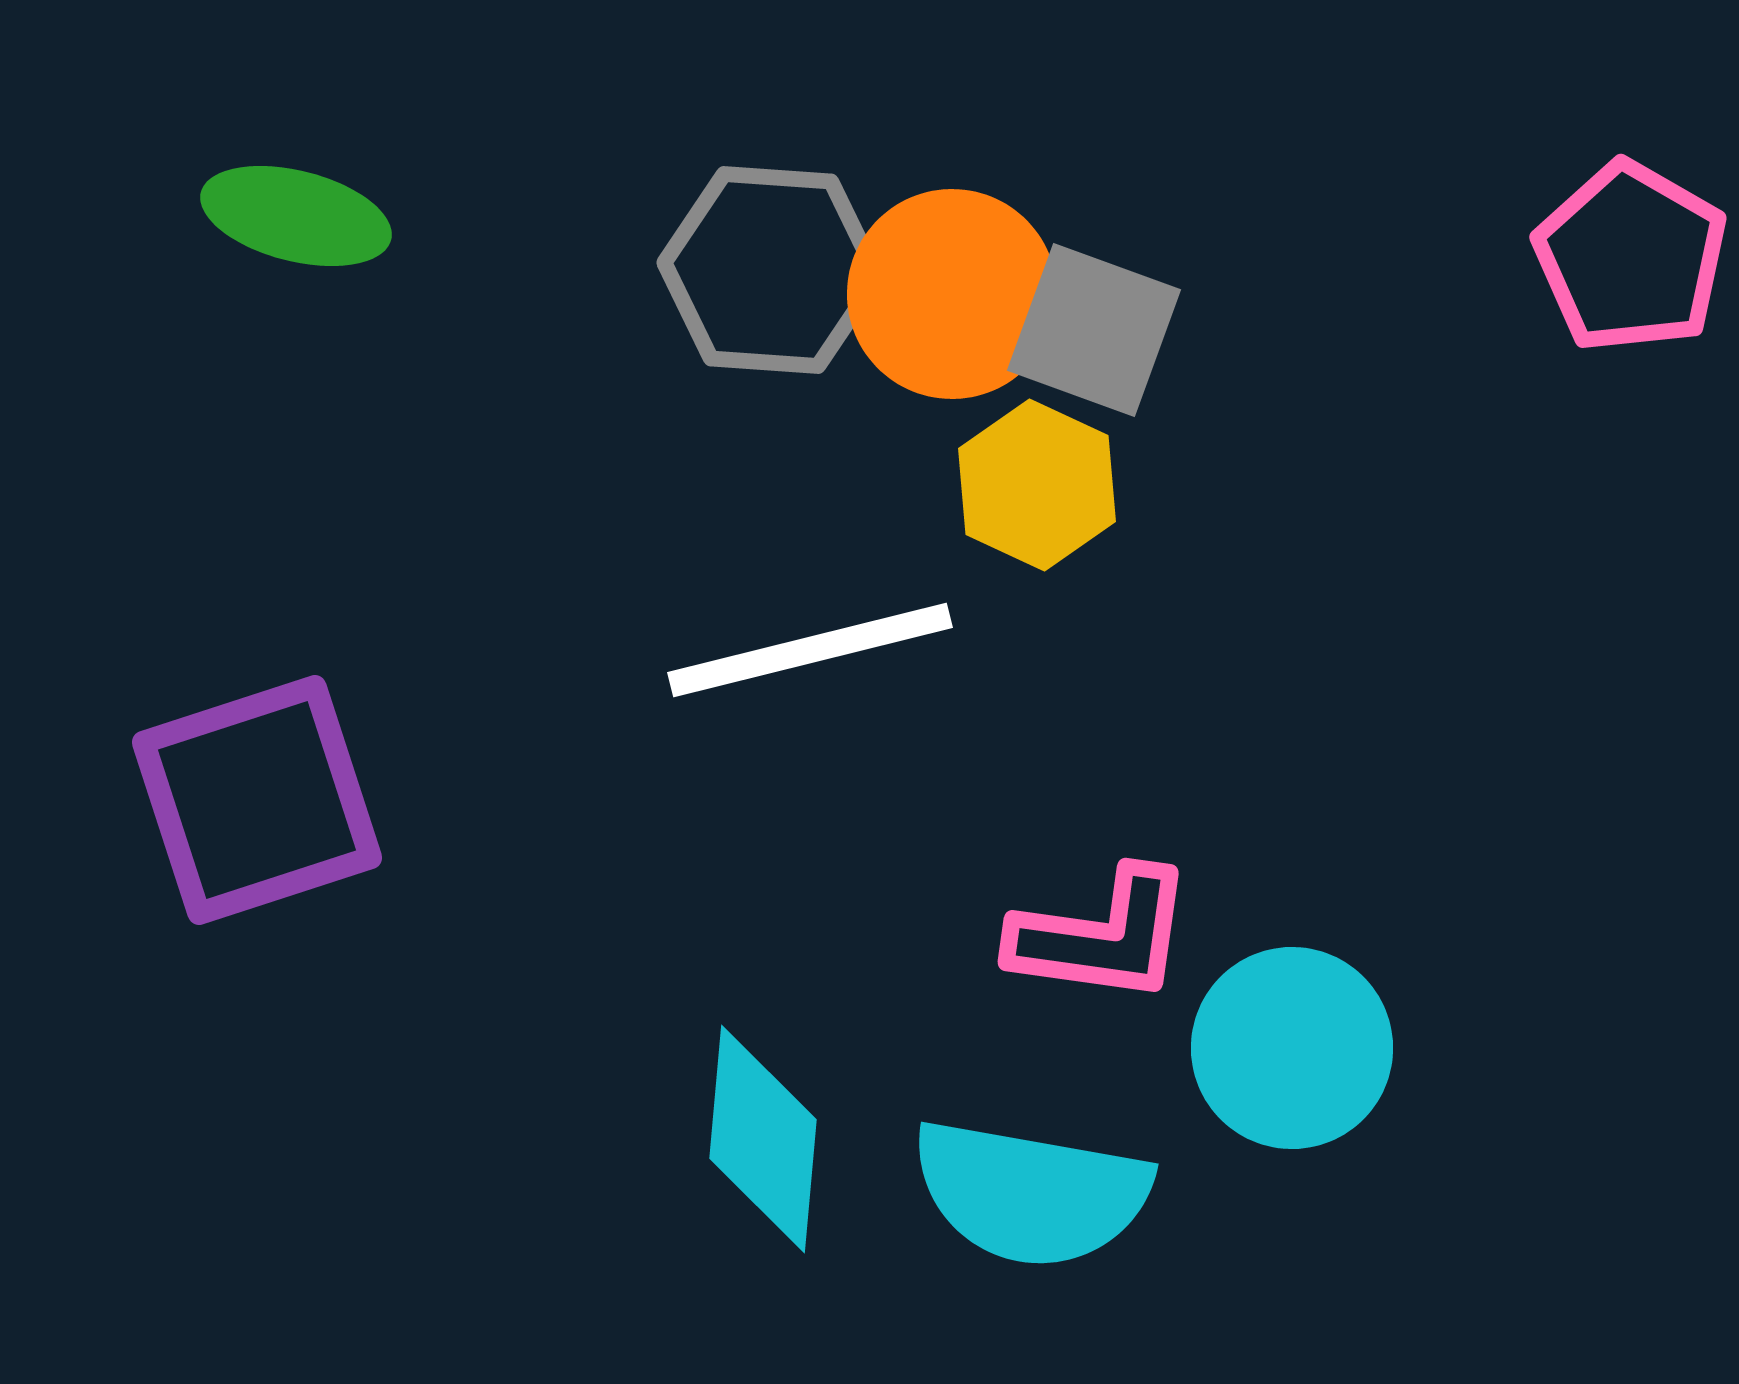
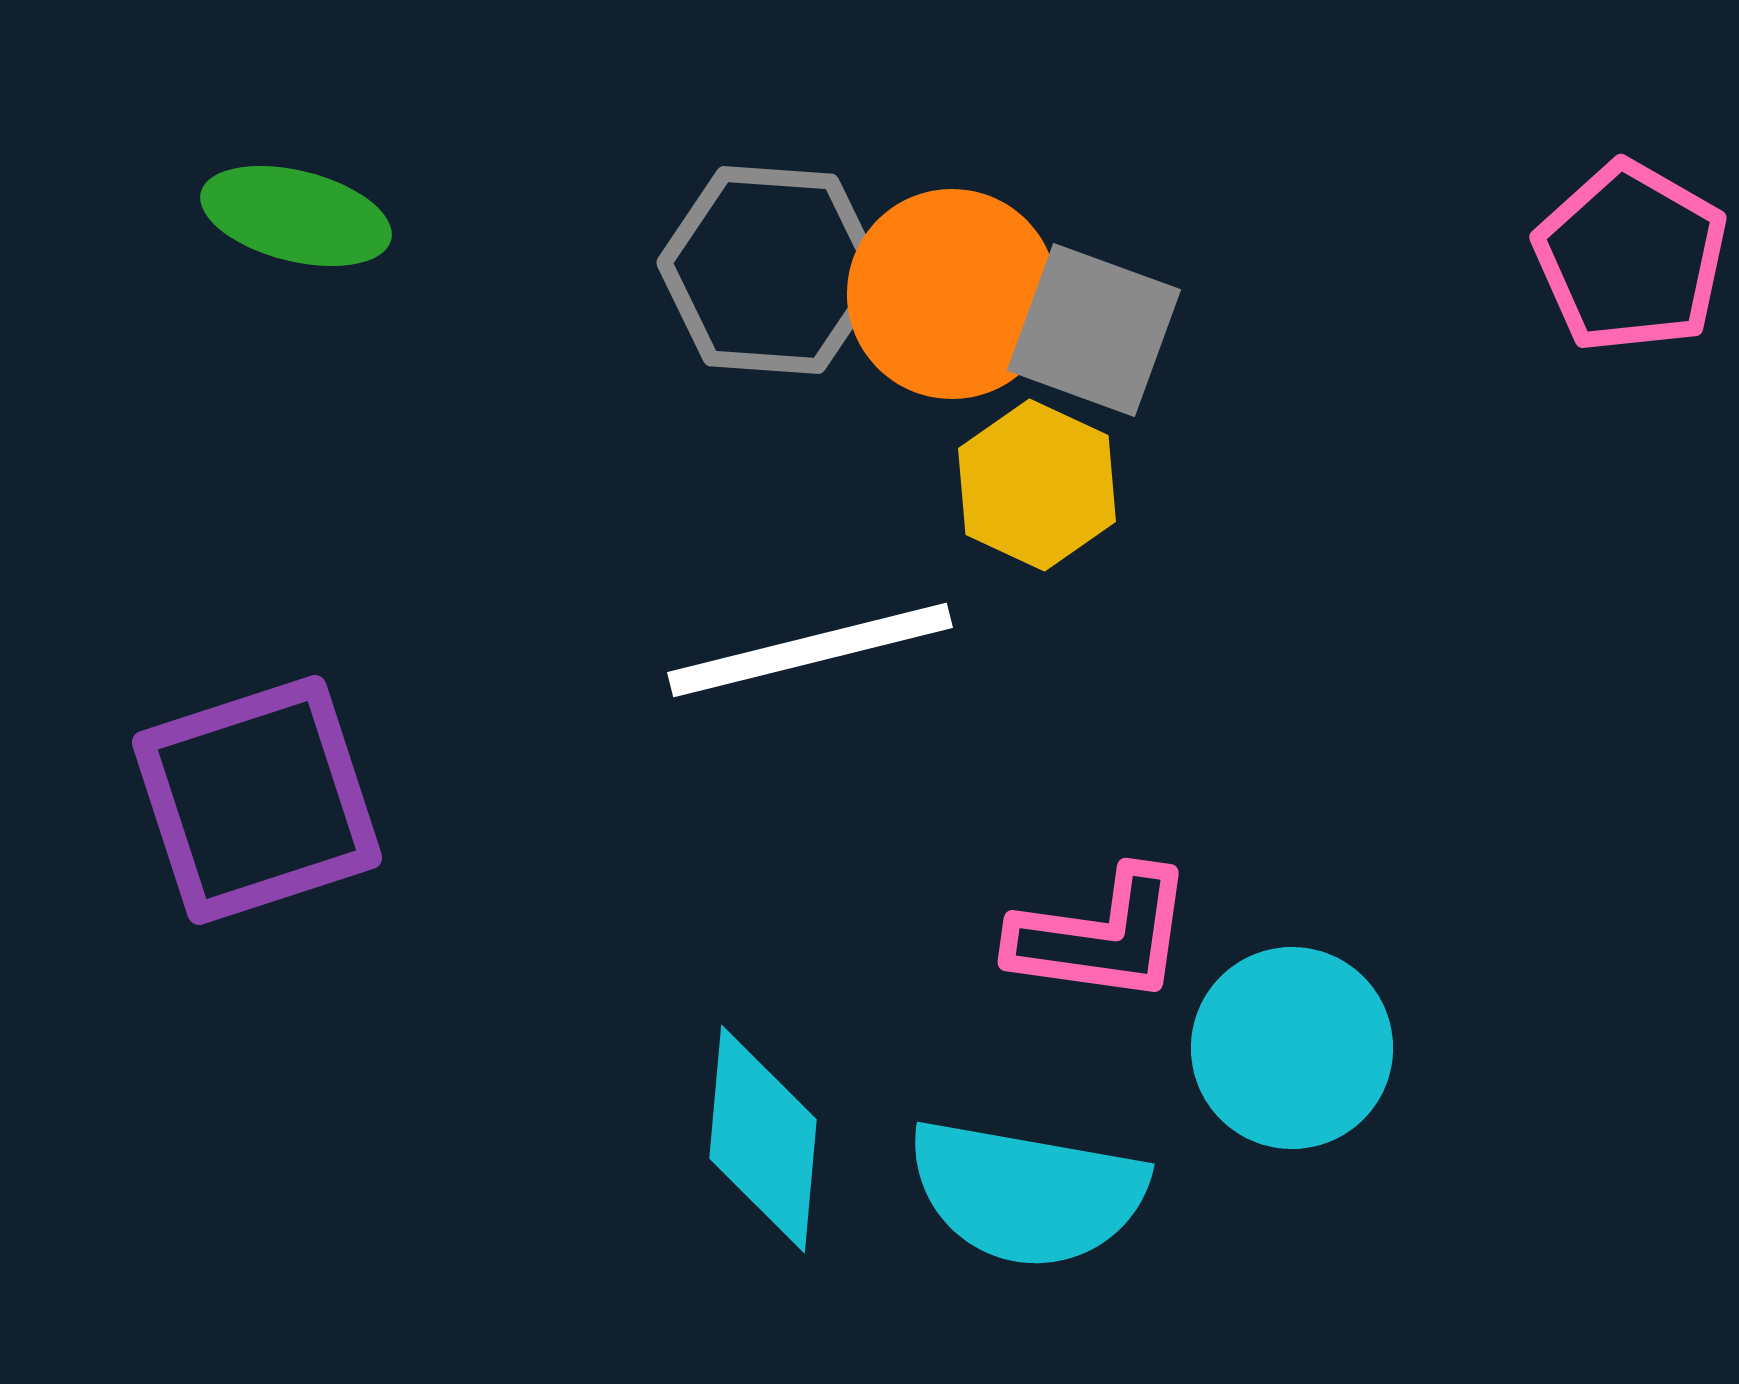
cyan semicircle: moved 4 px left
